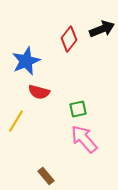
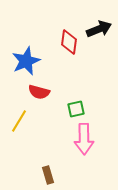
black arrow: moved 3 px left
red diamond: moved 3 px down; rotated 30 degrees counterclockwise
green square: moved 2 px left
yellow line: moved 3 px right
pink arrow: rotated 140 degrees counterclockwise
brown rectangle: moved 2 px right, 1 px up; rotated 24 degrees clockwise
